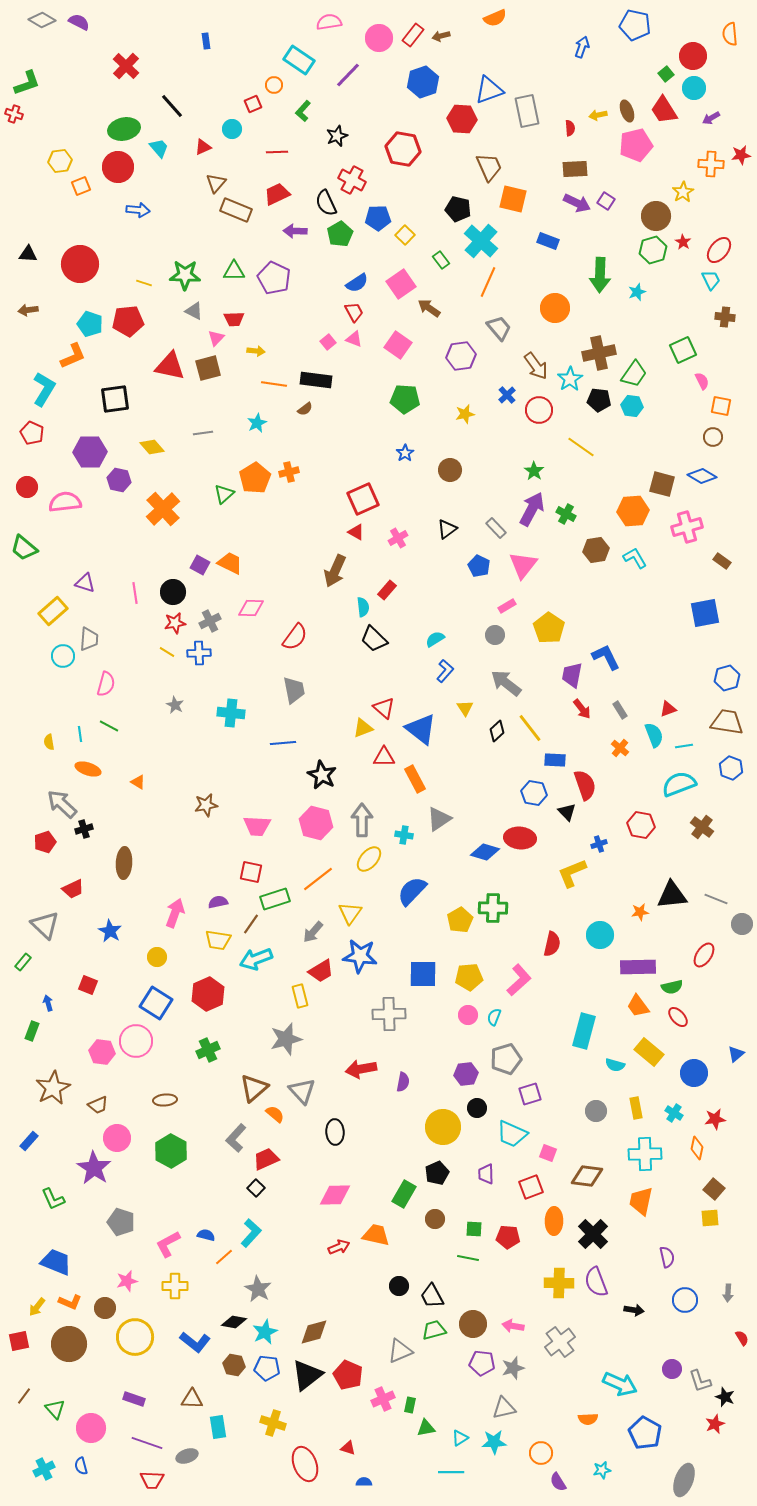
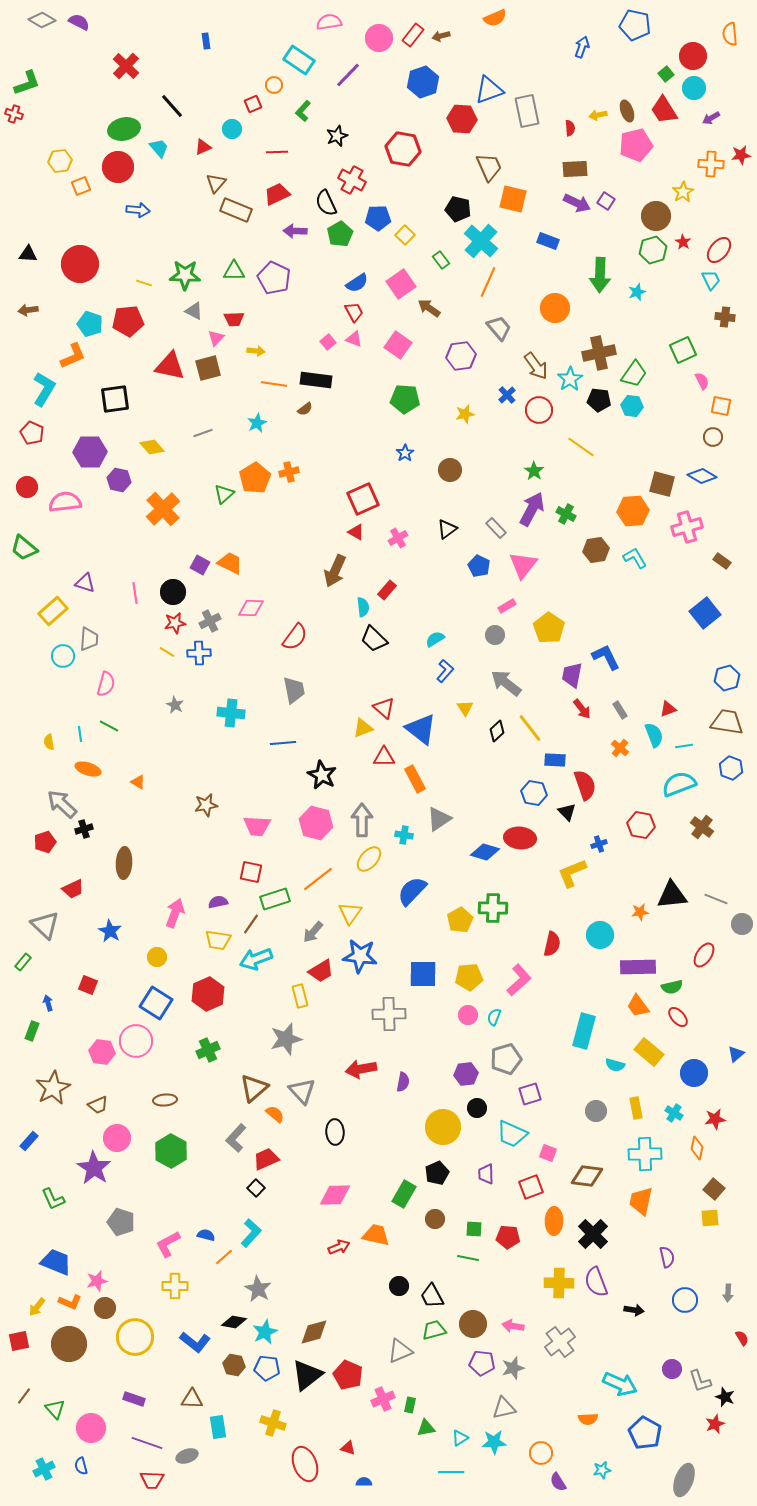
gray line at (203, 433): rotated 12 degrees counterclockwise
blue square at (705, 613): rotated 28 degrees counterclockwise
pink star at (127, 1281): moved 30 px left
